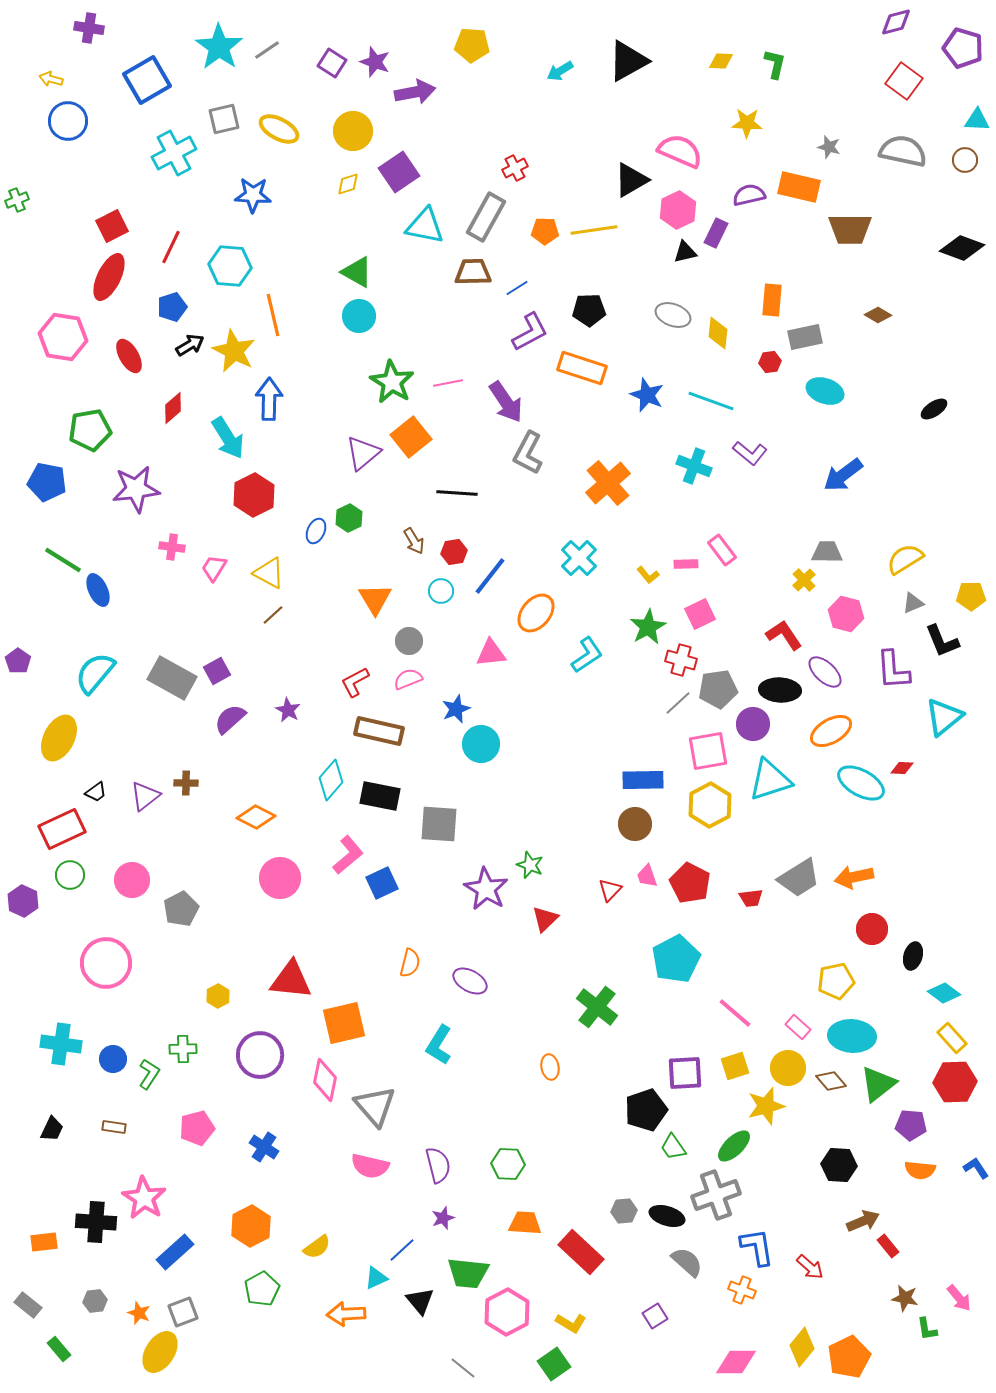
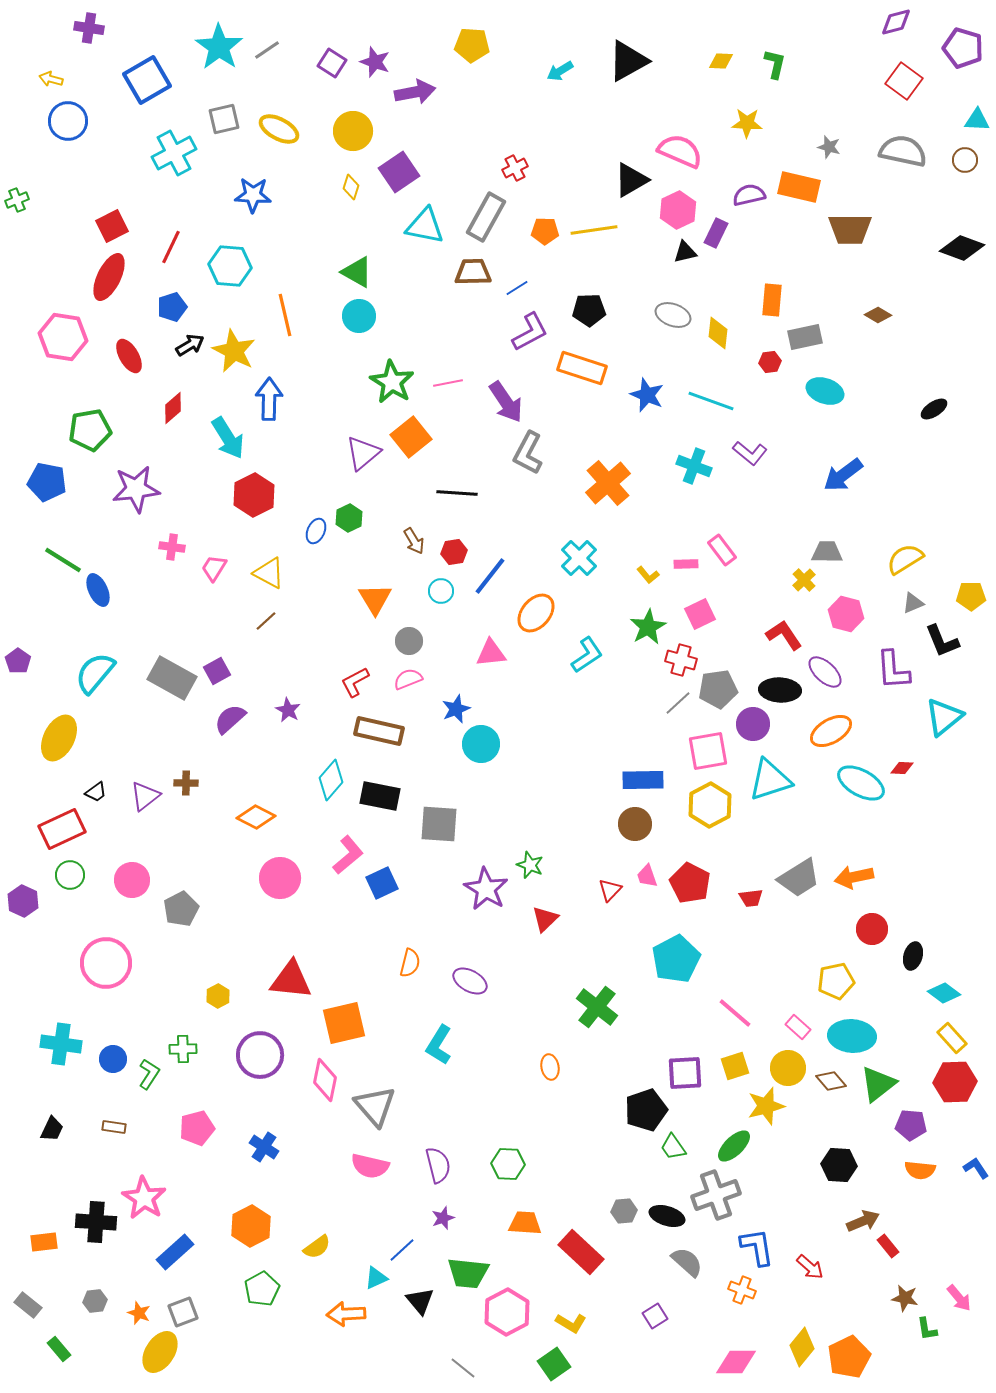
yellow diamond at (348, 184): moved 3 px right, 3 px down; rotated 55 degrees counterclockwise
orange line at (273, 315): moved 12 px right
brown line at (273, 615): moved 7 px left, 6 px down
